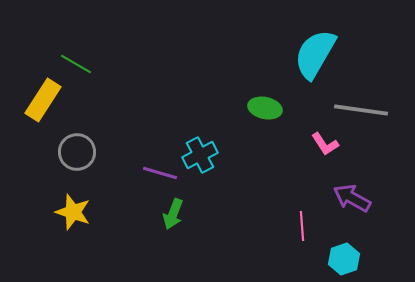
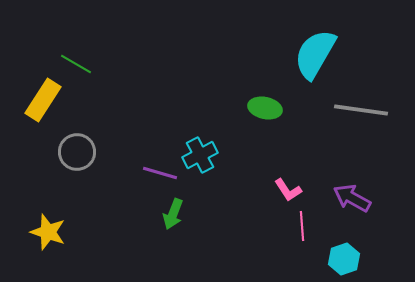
pink L-shape: moved 37 px left, 46 px down
yellow star: moved 25 px left, 20 px down
